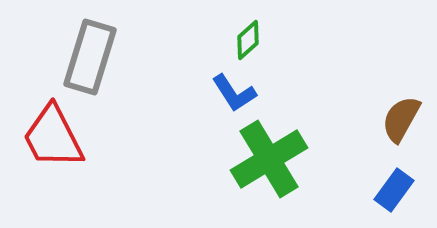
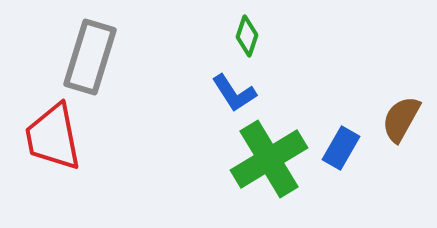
green diamond: moved 1 px left, 4 px up; rotated 30 degrees counterclockwise
red trapezoid: rotated 16 degrees clockwise
blue rectangle: moved 53 px left, 42 px up; rotated 6 degrees counterclockwise
